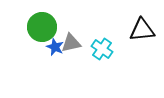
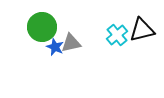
black triangle: rotated 8 degrees counterclockwise
cyan cross: moved 15 px right, 14 px up; rotated 15 degrees clockwise
